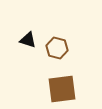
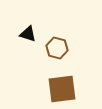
black triangle: moved 6 px up
